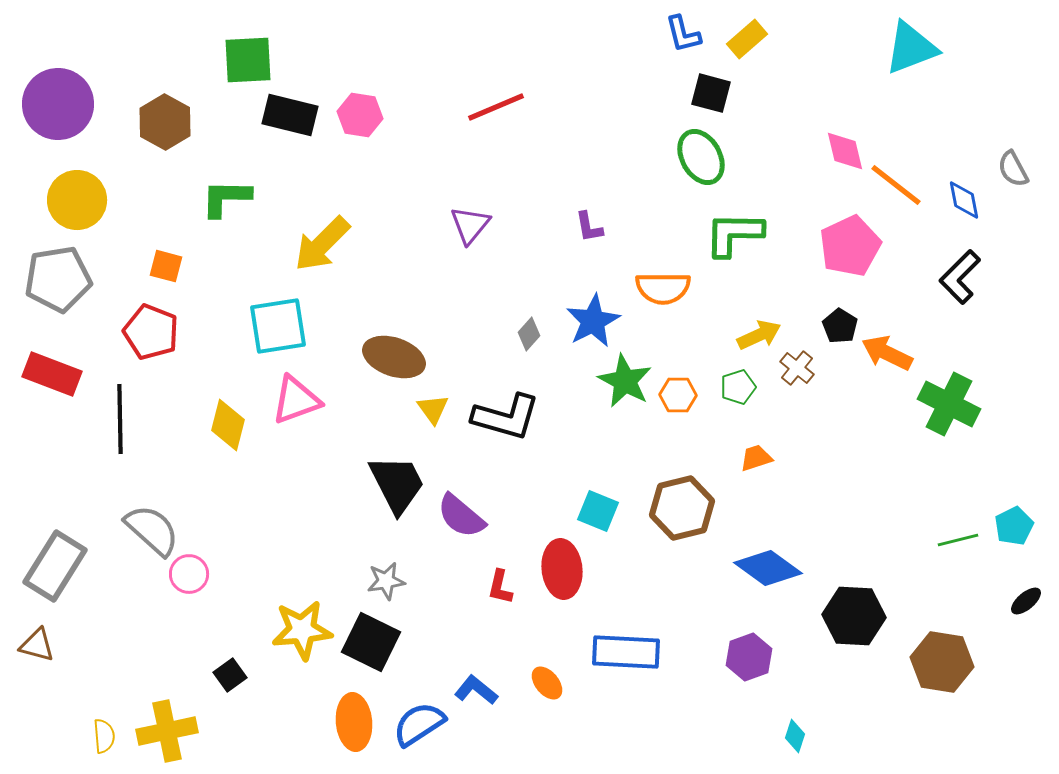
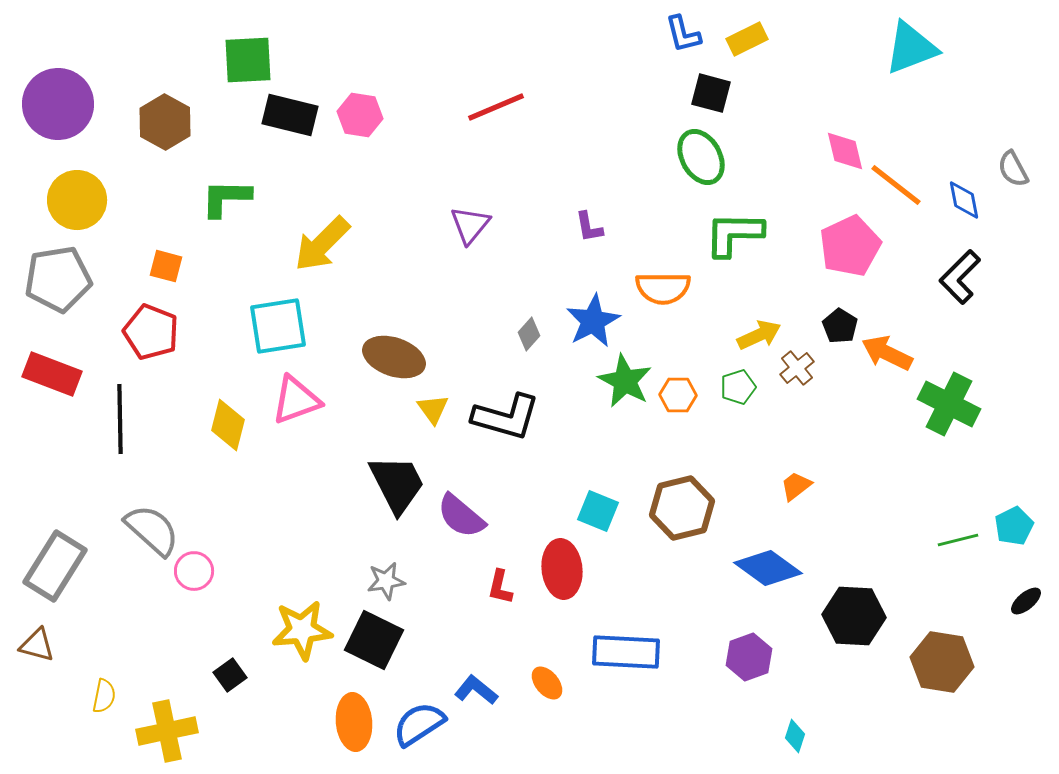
yellow rectangle at (747, 39): rotated 15 degrees clockwise
brown cross at (797, 368): rotated 12 degrees clockwise
orange trapezoid at (756, 458): moved 40 px right, 28 px down; rotated 20 degrees counterclockwise
pink circle at (189, 574): moved 5 px right, 3 px up
black square at (371, 642): moved 3 px right, 2 px up
yellow semicircle at (104, 736): moved 40 px up; rotated 16 degrees clockwise
